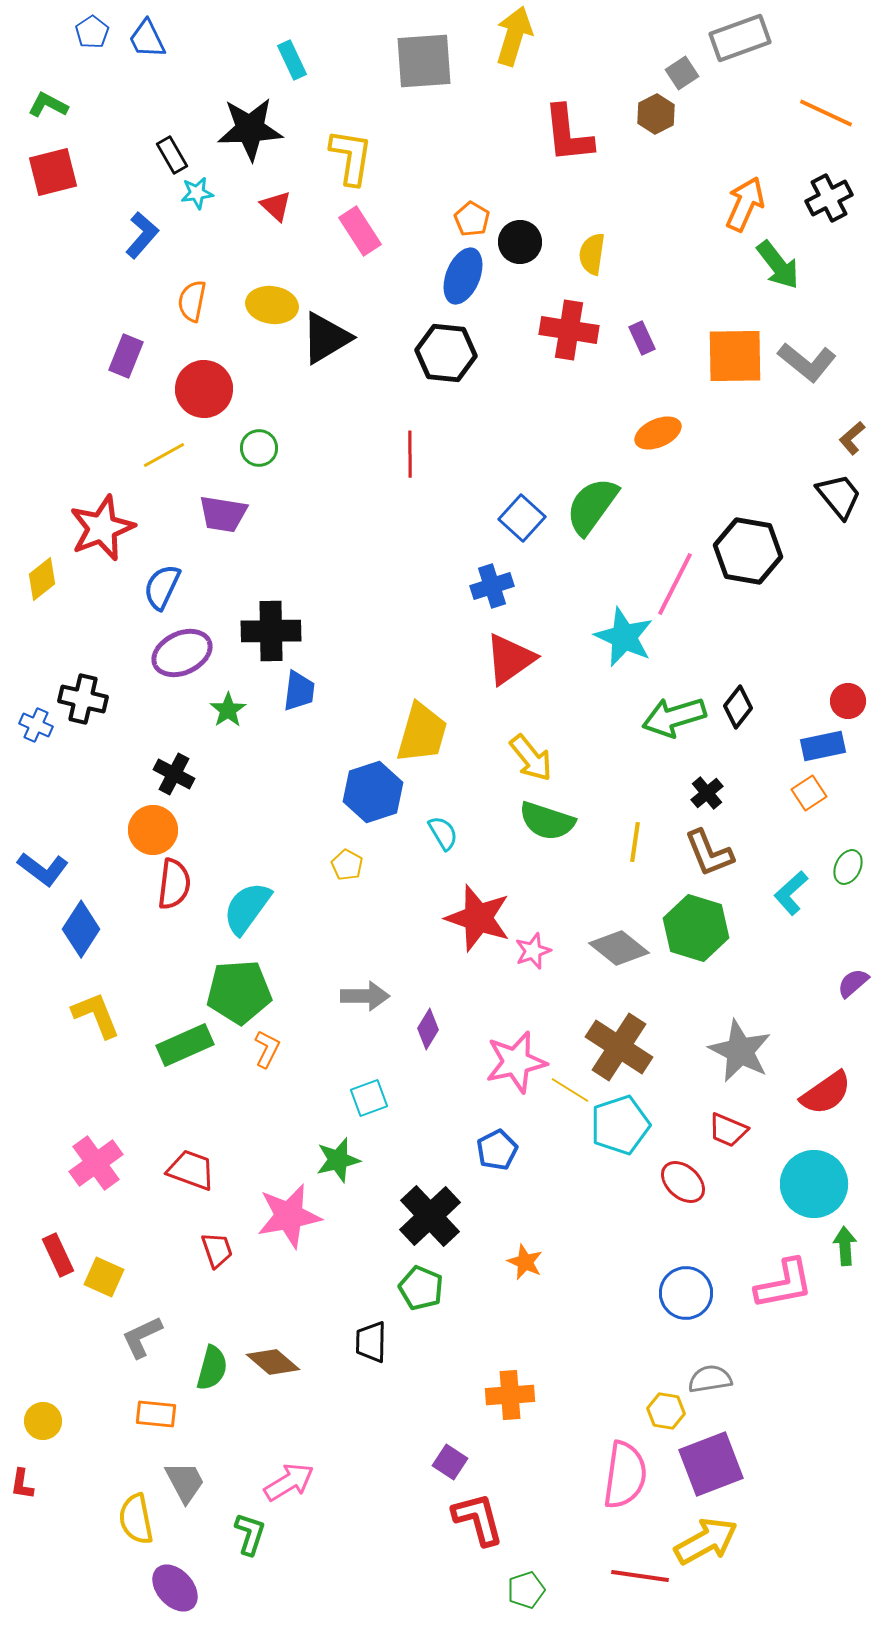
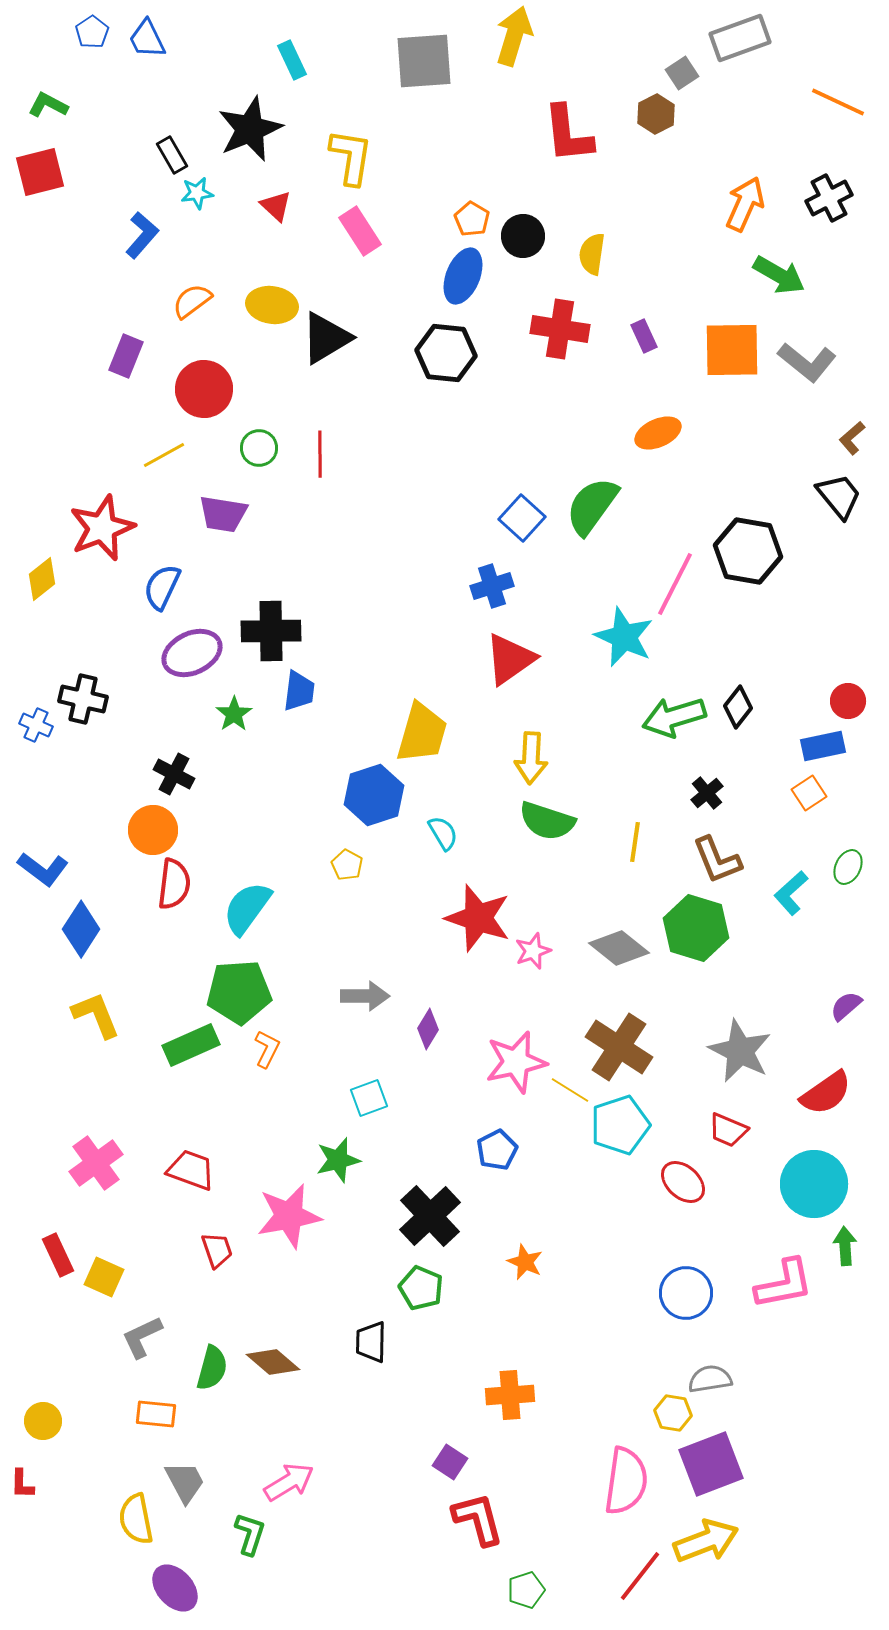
orange line at (826, 113): moved 12 px right, 11 px up
black star at (250, 129): rotated 20 degrees counterclockwise
red square at (53, 172): moved 13 px left
black circle at (520, 242): moved 3 px right, 6 px up
green arrow at (778, 265): moved 1 px right, 10 px down; rotated 22 degrees counterclockwise
orange semicircle at (192, 301): rotated 42 degrees clockwise
red cross at (569, 330): moved 9 px left, 1 px up
purple rectangle at (642, 338): moved 2 px right, 2 px up
orange square at (735, 356): moved 3 px left, 6 px up
red line at (410, 454): moved 90 px left
purple ellipse at (182, 653): moved 10 px right
green star at (228, 710): moved 6 px right, 4 px down
yellow arrow at (531, 758): rotated 42 degrees clockwise
blue hexagon at (373, 792): moved 1 px right, 3 px down
brown L-shape at (709, 853): moved 8 px right, 7 px down
purple semicircle at (853, 983): moved 7 px left, 23 px down
green rectangle at (185, 1045): moved 6 px right
yellow hexagon at (666, 1411): moved 7 px right, 2 px down
pink semicircle at (625, 1475): moved 1 px right, 6 px down
red L-shape at (22, 1484): rotated 8 degrees counterclockwise
yellow arrow at (706, 1541): rotated 8 degrees clockwise
red line at (640, 1576): rotated 60 degrees counterclockwise
